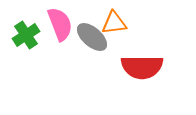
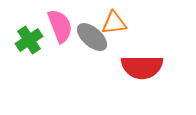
pink semicircle: moved 2 px down
green cross: moved 3 px right, 5 px down
